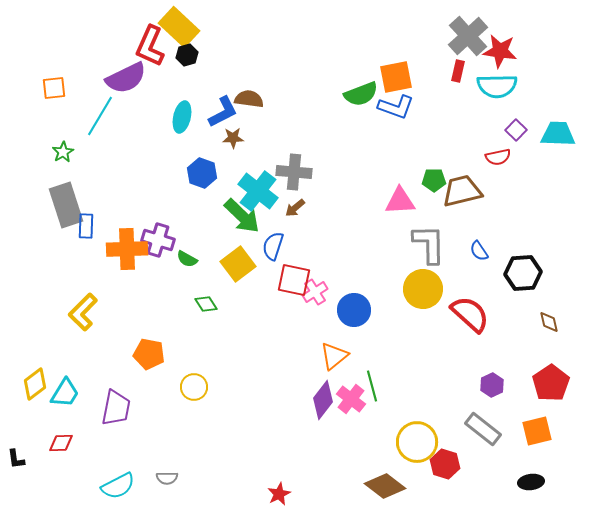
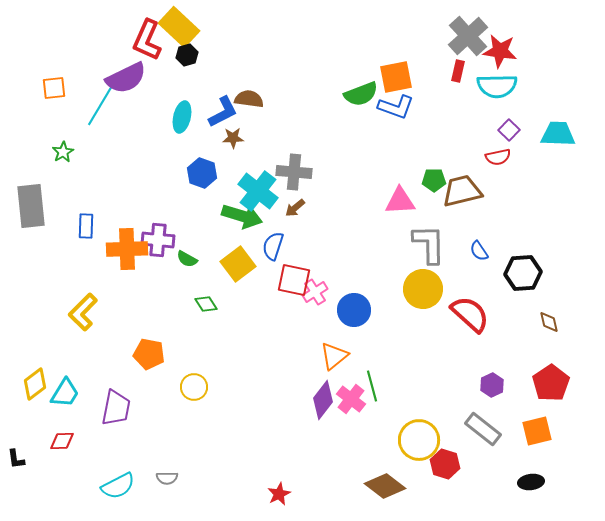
red L-shape at (150, 46): moved 3 px left, 6 px up
cyan line at (100, 116): moved 10 px up
purple square at (516, 130): moved 7 px left
gray rectangle at (66, 205): moved 35 px left, 1 px down; rotated 12 degrees clockwise
green arrow at (242, 216): rotated 27 degrees counterclockwise
purple cross at (158, 240): rotated 12 degrees counterclockwise
yellow circle at (417, 442): moved 2 px right, 2 px up
red diamond at (61, 443): moved 1 px right, 2 px up
